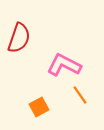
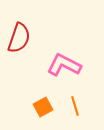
orange line: moved 5 px left, 11 px down; rotated 18 degrees clockwise
orange square: moved 4 px right
